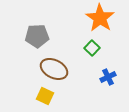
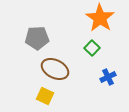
gray pentagon: moved 2 px down
brown ellipse: moved 1 px right
